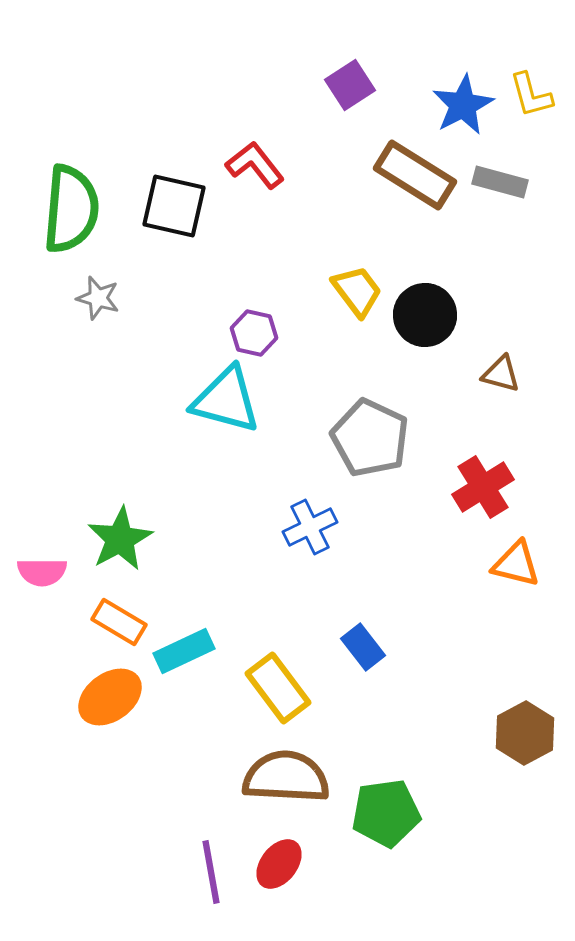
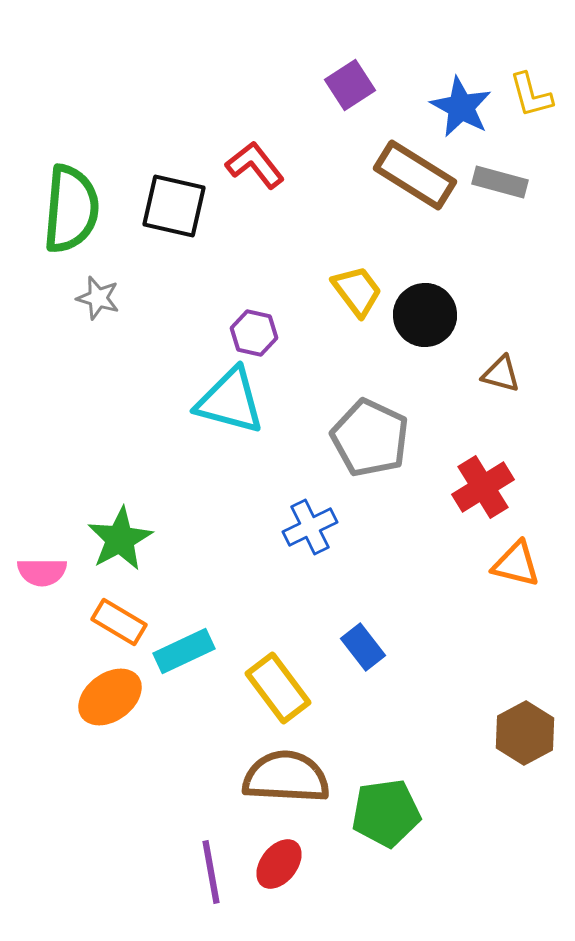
blue star: moved 2 px left, 2 px down; rotated 16 degrees counterclockwise
cyan triangle: moved 4 px right, 1 px down
